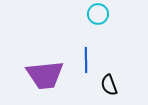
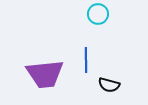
purple trapezoid: moved 1 px up
black semicircle: rotated 55 degrees counterclockwise
